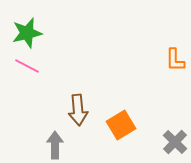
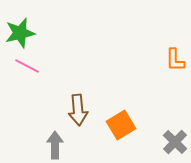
green star: moved 7 px left
